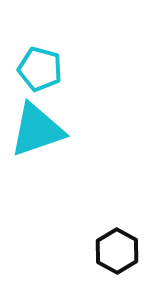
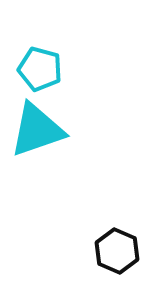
black hexagon: rotated 6 degrees counterclockwise
